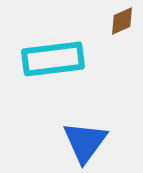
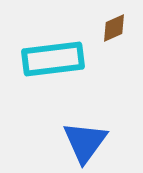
brown diamond: moved 8 px left, 7 px down
